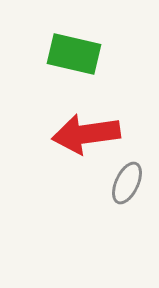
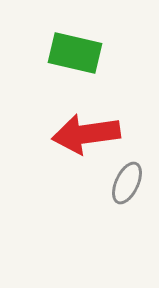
green rectangle: moved 1 px right, 1 px up
